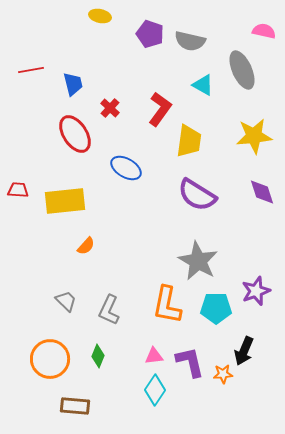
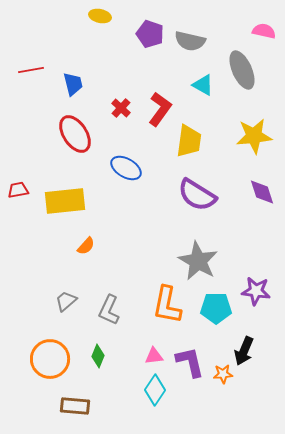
red cross: moved 11 px right
red trapezoid: rotated 15 degrees counterclockwise
purple star: rotated 28 degrees clockwise
gray trapezoid: rotated 85 degrees counterclockwise
